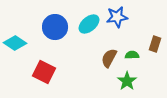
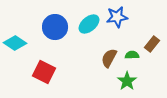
brown rectangle: moved 3 px left; rotated 21 degrees clockwise
